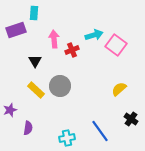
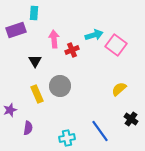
yellow rectangle: moved 1 px right, 4 px down; rotated 24 degrees clockwise
